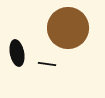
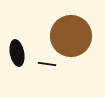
brown circle: moved 3 px right, 8 px down
